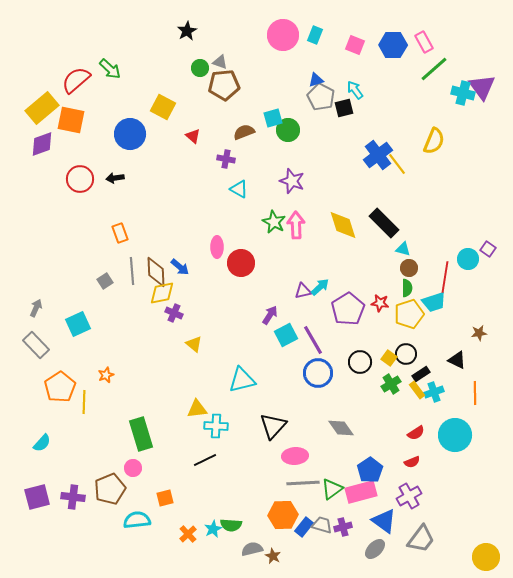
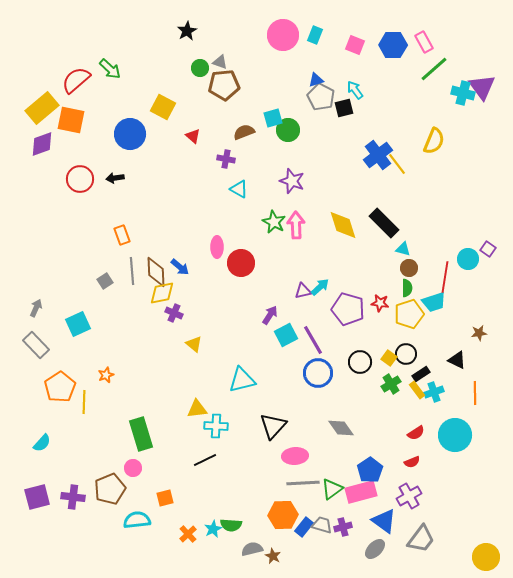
orange rectangle at (120, 233): moved 2 px right, 2 px down
purple pentagon at (348, 309): rotated 24 degrees counterclockwise
